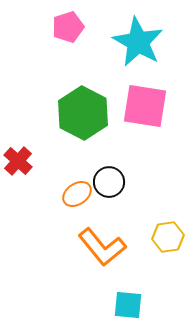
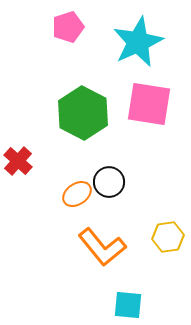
cyan star: rotated 18 degrees clockwise
pink square: moved 4 px right, 2 px up
